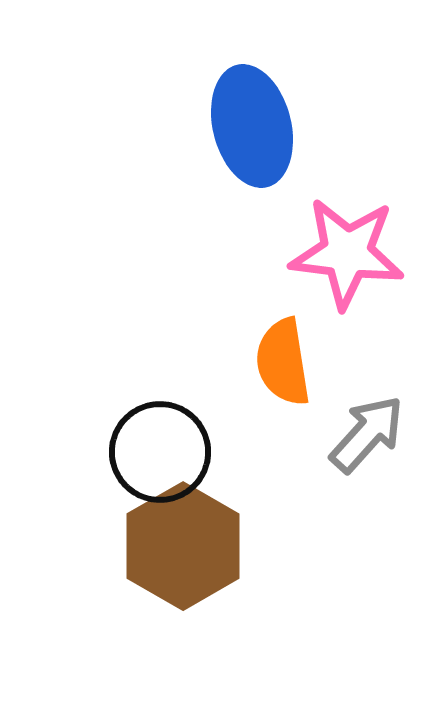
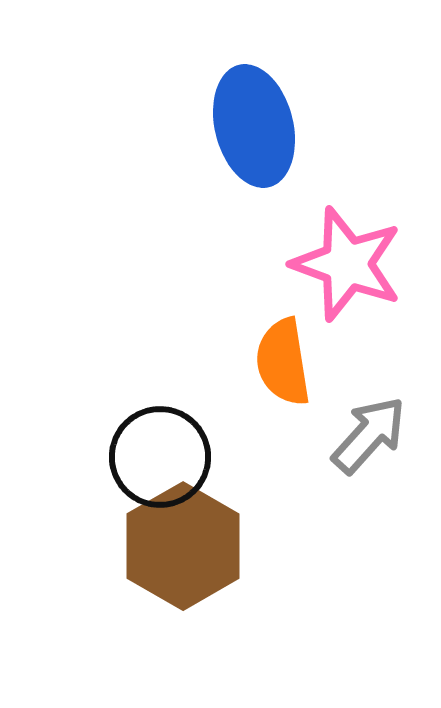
blue ellipse: moved 2 px right
pink star: moved 11 px down; rotated 13 degrees clockwise
gray arrow: moved 2 px right, 1 px down
black circle: moved 5 px down
